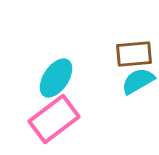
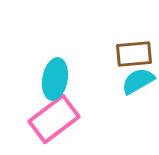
cyan ellipse: moved 1 px left, 1 px down; rotated 24 degrees counterclockwise
